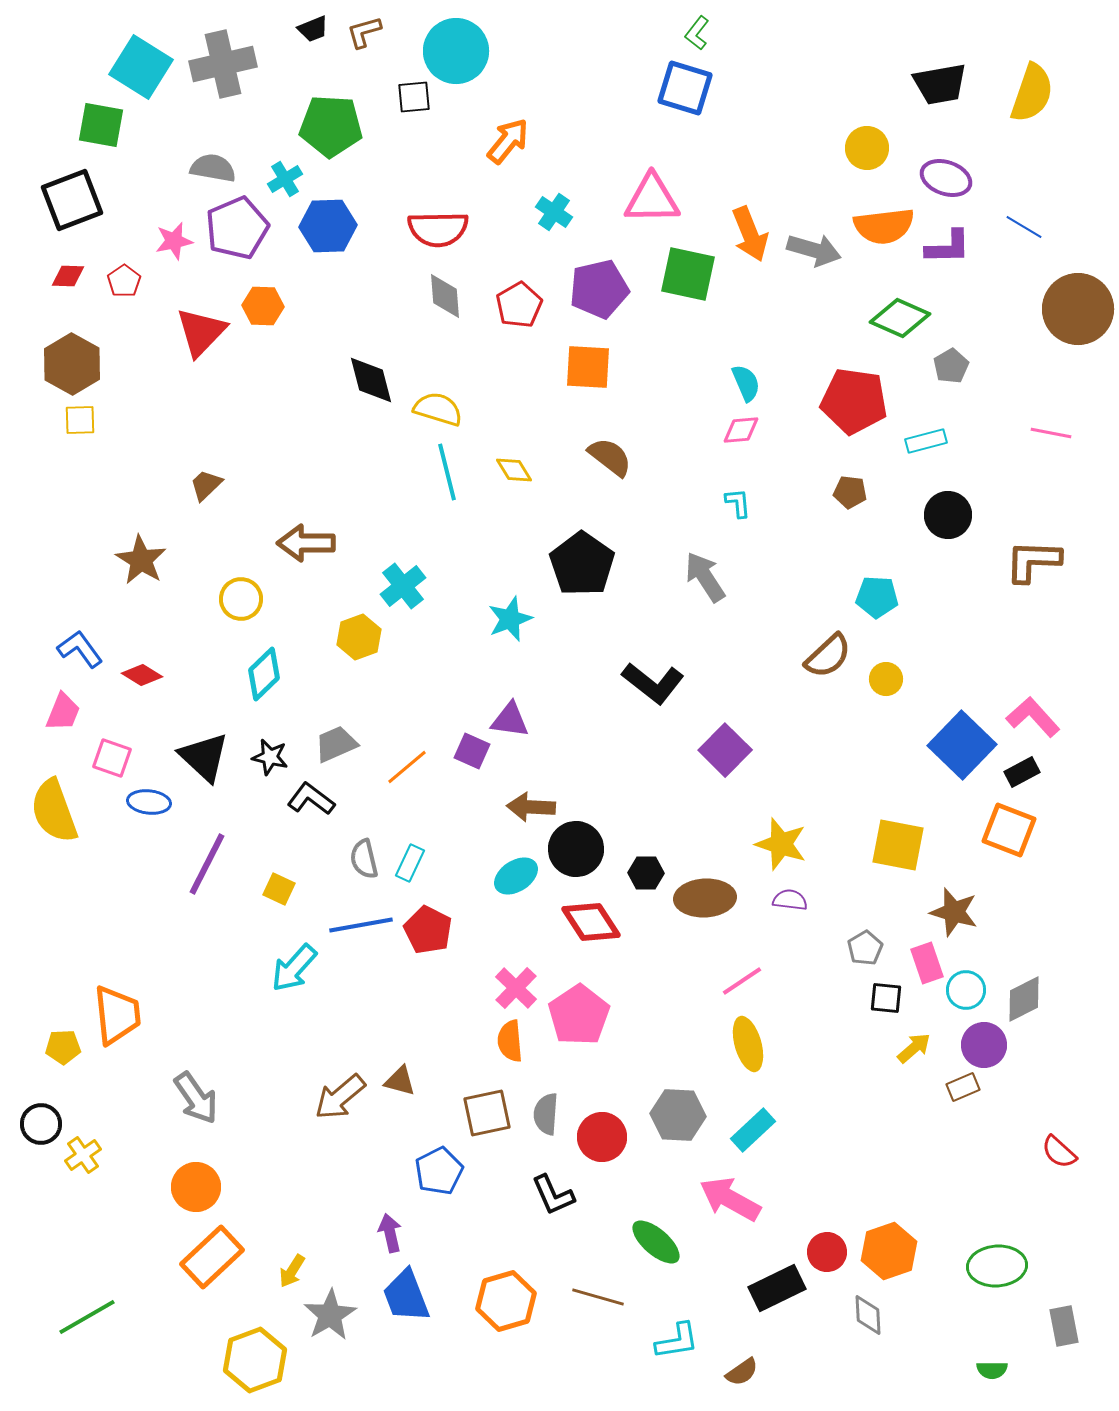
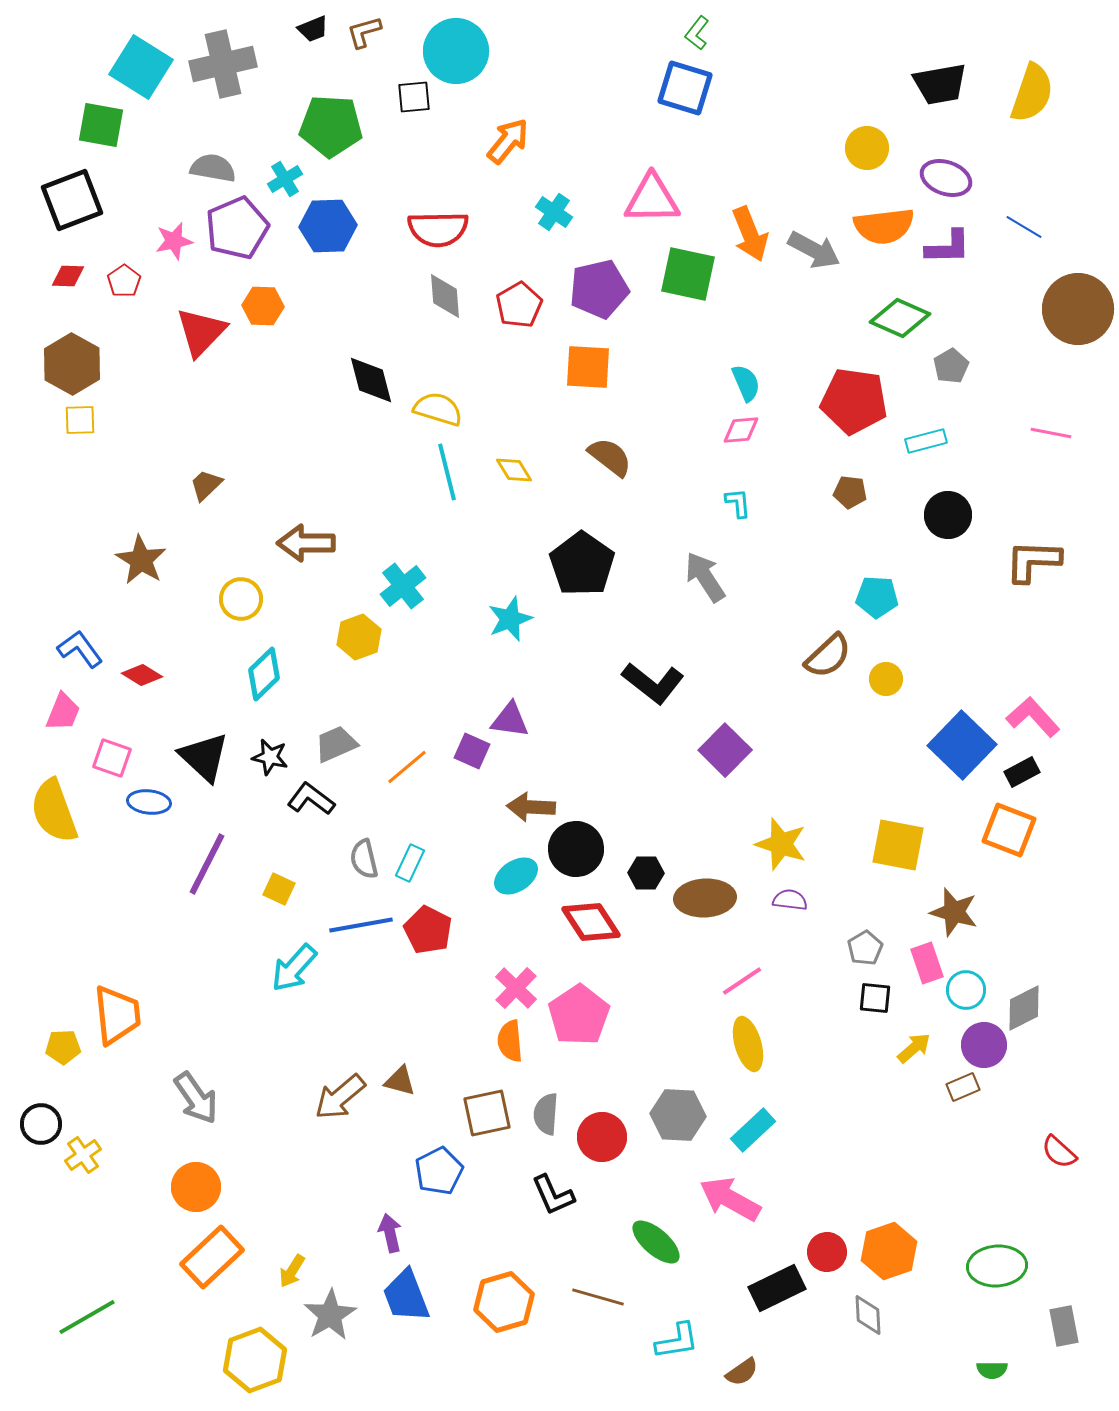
gray arrow at (814, 250): rotated 12 degrees clockwise
black square at (886, 998): moved 11 px left
gray diamond at (1024, 999): moved 9 px down
orange hexagon at (506, 1301): moved 2 px left, 1 px down
